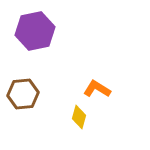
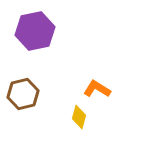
brown hexagon: rotated 8 degrees counterclockwise
